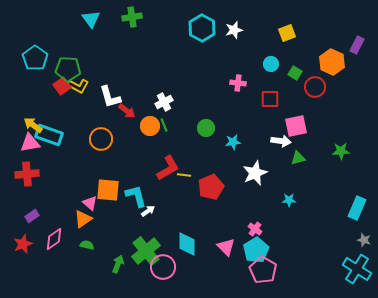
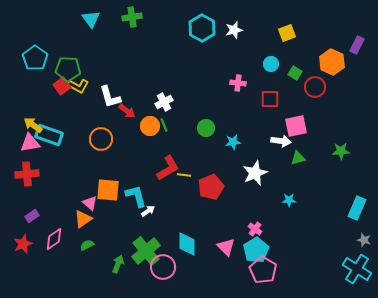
green semicircle at (87, 245): rotated 40 degrees counterclockwise
